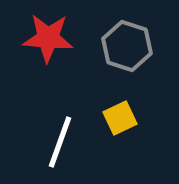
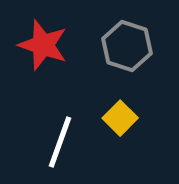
red star: moved 5 px left, 7 px down; rotated 15 degrees clockwise
yellow square: rotated 20 degrees counterclockwise
